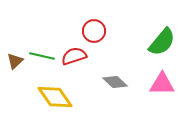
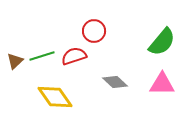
green line: rotated 30 degrees counterclockwise
